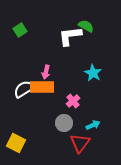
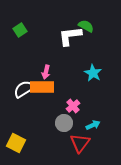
pink cross: moved 5 px down
